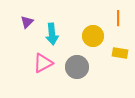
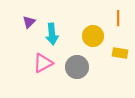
purple triangle: moved 2 px right
